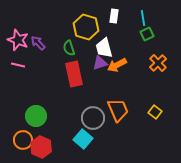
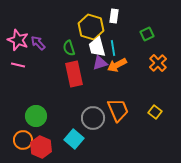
cyan line: moved 30 px left, 30 px down
yellow hexagon: moved 5 px right
white trapezoid: moved 7 px left, 1 px up
cyan square: moved 9 px left
